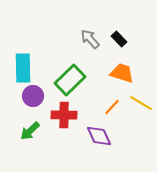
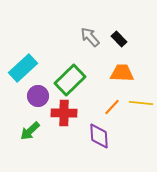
gray arrow: moved 2 px up
cyan rectangle: rotated 48 degrees clockwise
orange trapezoid: rotated 15 degrees counterclockwise
purple circle: moved 5 px right
yellow line: rotated 25 degrees counterclockwise
red cross: moved 2 px up
purple diamond: rotated 20 degrees clockwise
